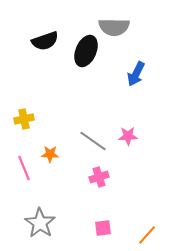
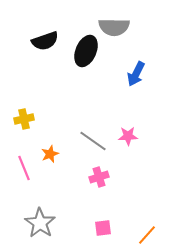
orange star: rotated 24 degrees counterclockwise
